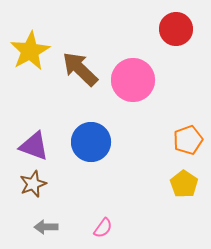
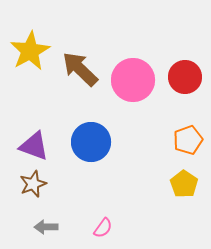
red circle: moved 9 px right, 48 px down
